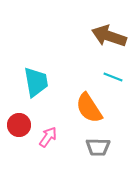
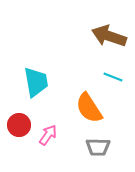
pink arrow: moved 2 px up
